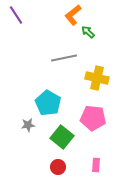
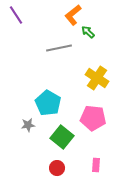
gray line: moved 5 px left, 10 px up
yellow cross: rotated 20 degrees clockwise
red circle: moved 1 px left, 1 px down
